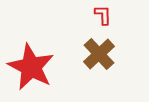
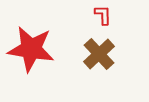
red star: moved 18 px up; rotated 18 degrees counterclockwise
